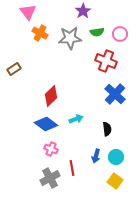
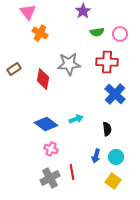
gray star: moved 1 px left, 26 px down
red cross: moved 1 px right, 1 px down; rotated 20 degrees counterclockwise
red diamond: moved 8 px left, 17 px up; rotated 35 degrees counterclockwise
red line: moved 4 px down
yellow square: moved 2 px left
